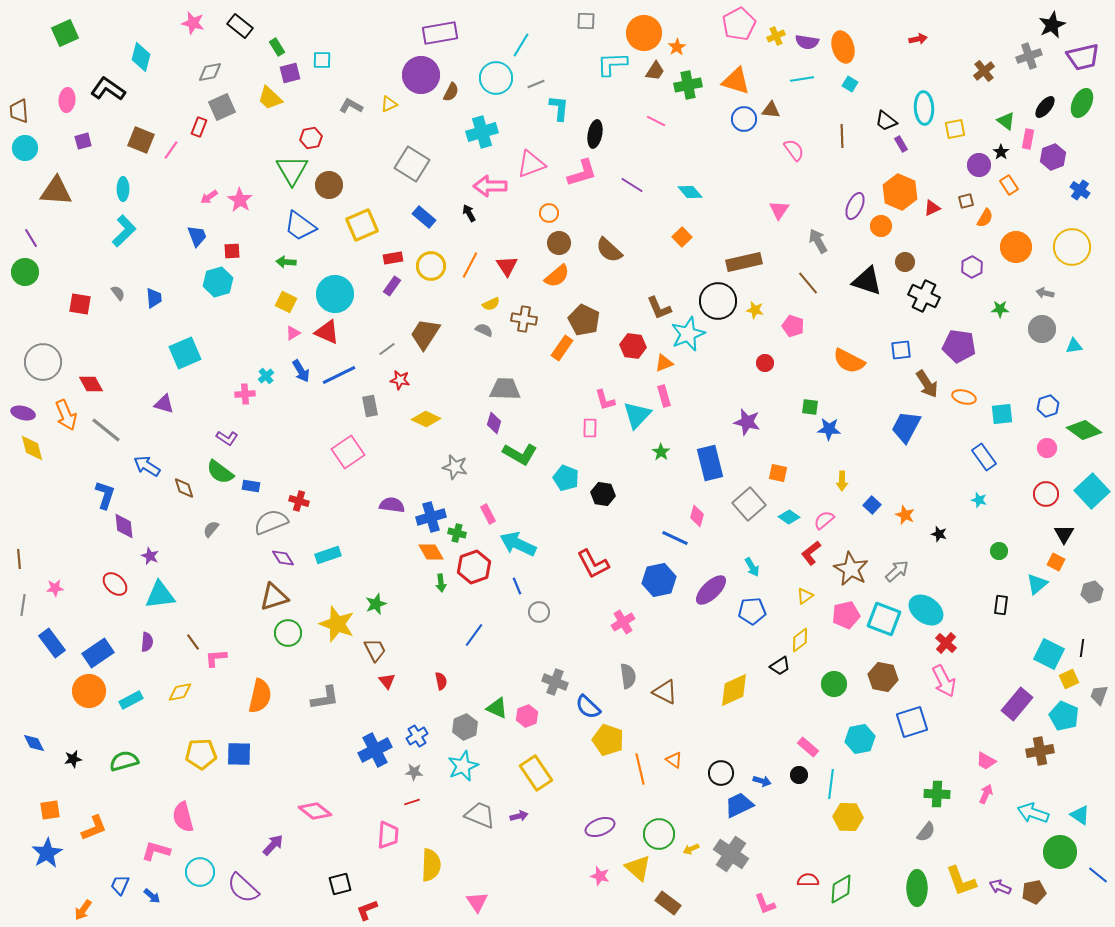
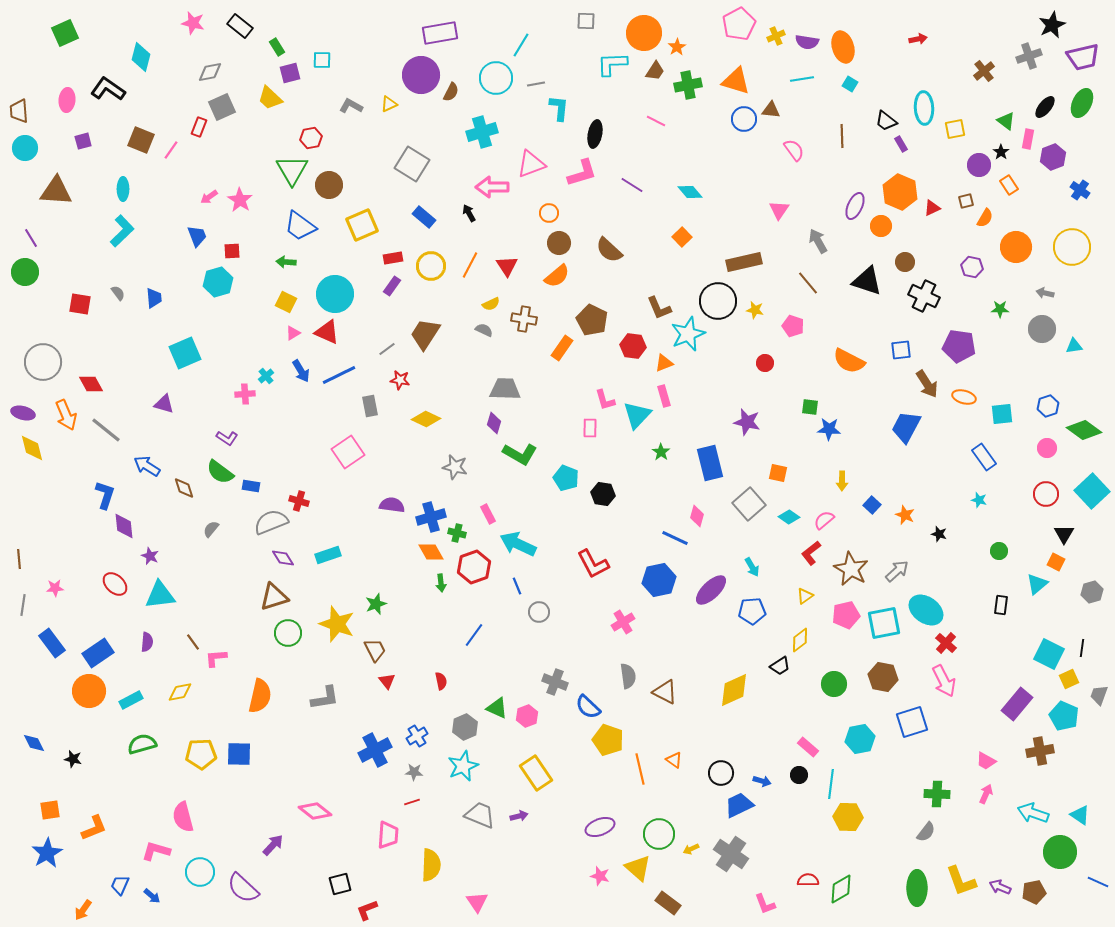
gray line at (536, 84): rotated 12 degrees clockwise
pink arrow at (490, 186): moved 2 px right, 1 px down
cyan L-shape at (124, 231): moved 2 px left
purple hexagon at (972, 267): rotated 20 degrees counterclockwise
brown pentagon at (584, 320): moved 8 px right
cyan square at (884, 619): moved 4 px down; rotated 32 degrees counterclockwise
black star at (73, 759): rotated 24 degrees clockwise
green semicircle at (124, 761): moved 18 px right, 17 px up
blue line at (1098, 875): moved 7 px down; rotated 15 degrees counterclockwise
